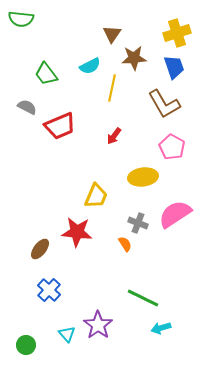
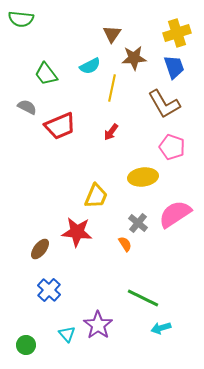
red arrow: moved 3 px left, 4 px up
pink pentagon: rotated 10 degrees counterclockwise
gray cross: rotated 18 degrees clockwise
